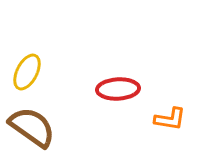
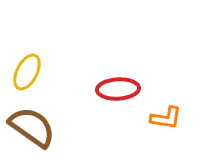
orange L-shape: moved 4 px left, 1 px up
